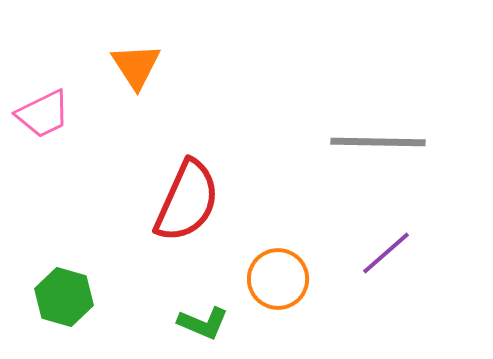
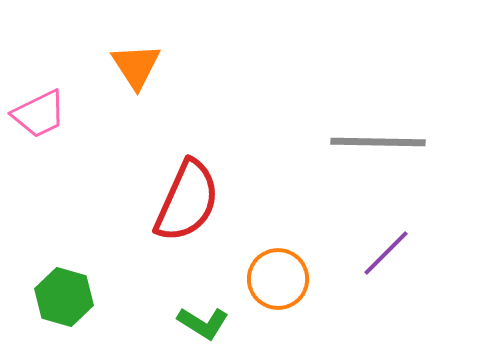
pink trapezoid: moved 4 px left
purple line: rotated 4 degrees counterclockwise
green L-shape: rotated 9 degrees clockwise
